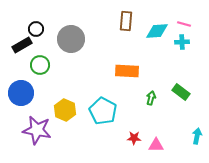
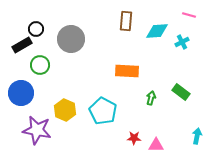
pink line: moved 5 px right, 9 px up
cyan cross: rotated 24 degrees counterclockwise
